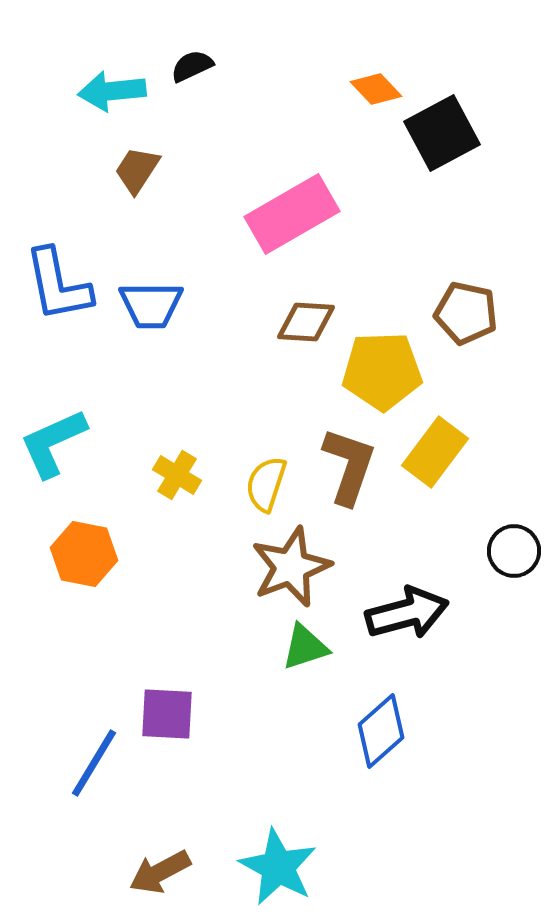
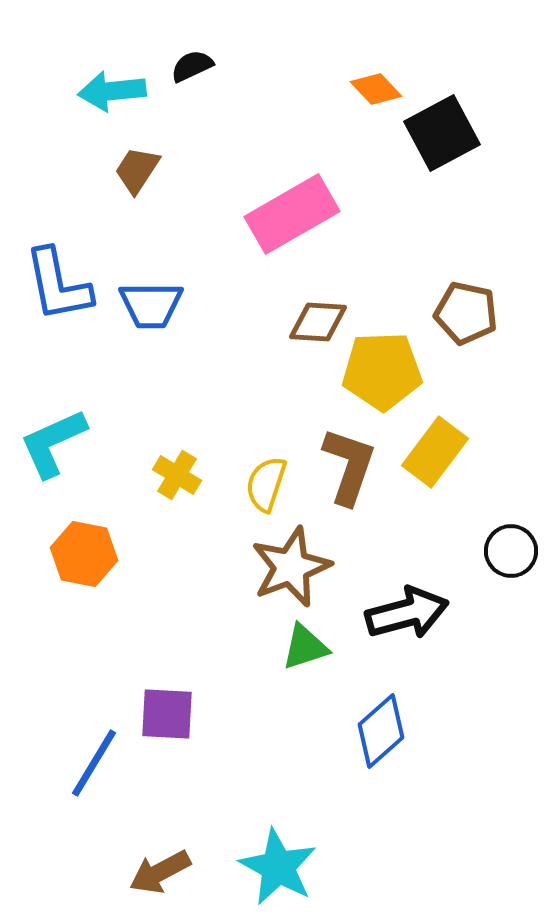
brown diamond: moved 12 px right
black circle: moved 3 px left
